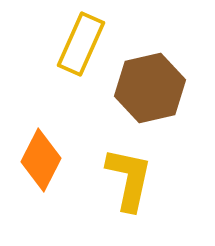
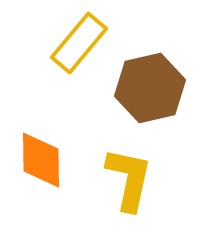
yellow rectangle: moved 2 px left, 1 px up; rotated 16 degrees clockwise
orange diamond: rotated 28 degrees counterclockwise
